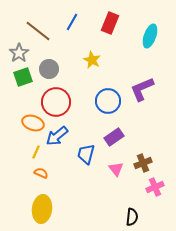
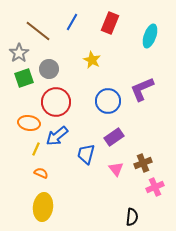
green square: moved 1 px right, 1 px down
orange ellipse: moved 4 px left; rotated 10 degrees counterclockwise
yellow line: moved 3 px up
yellow ellipse: moved 1 px right, 2 px up
